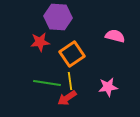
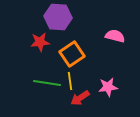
red arrow: moved 13 px right
